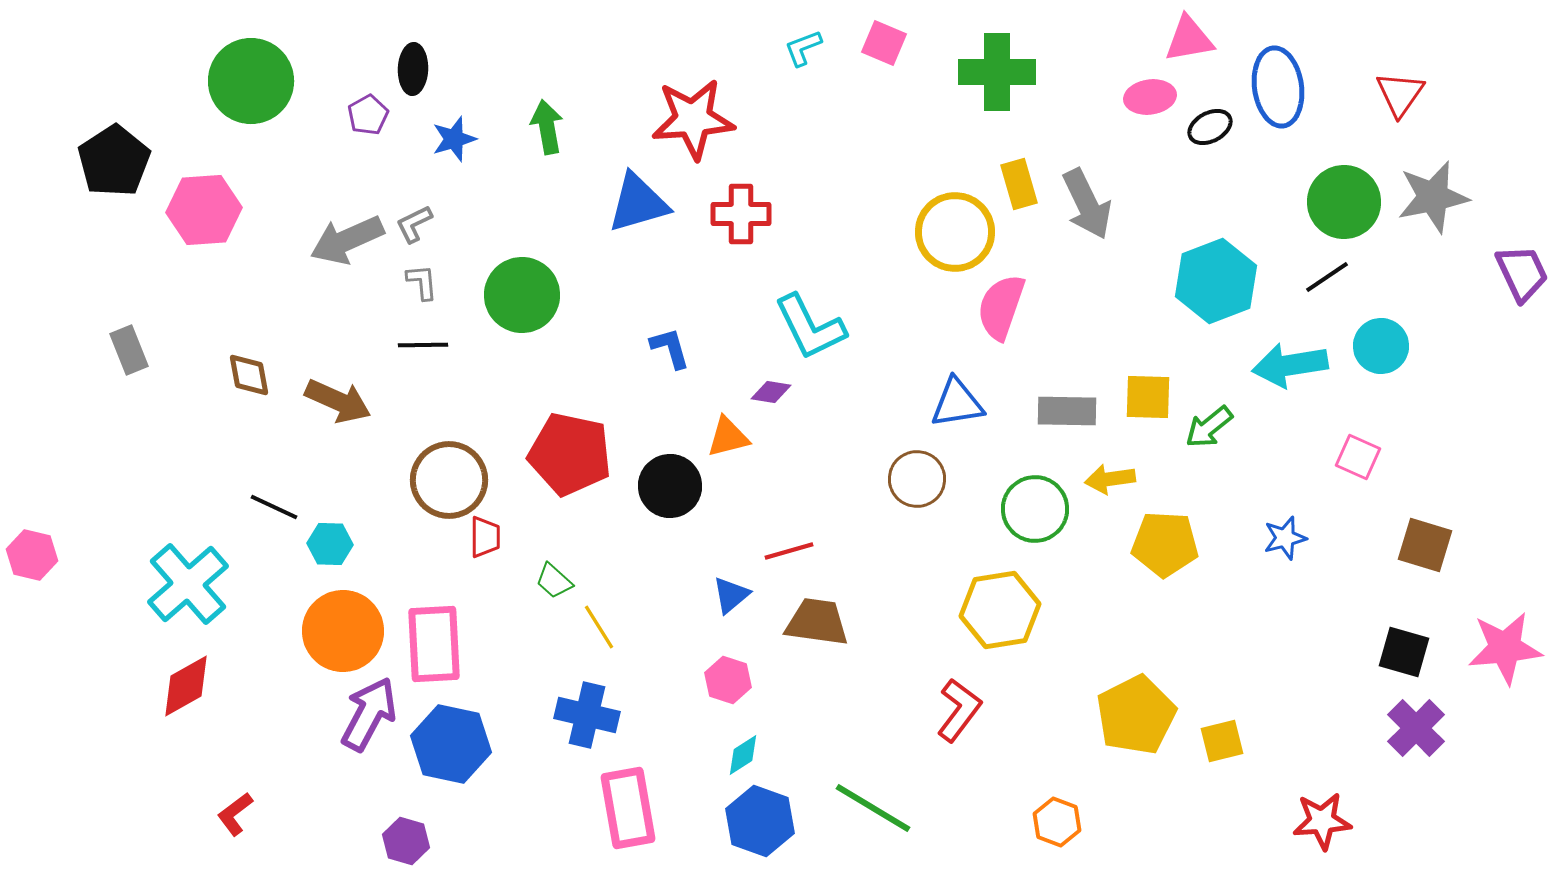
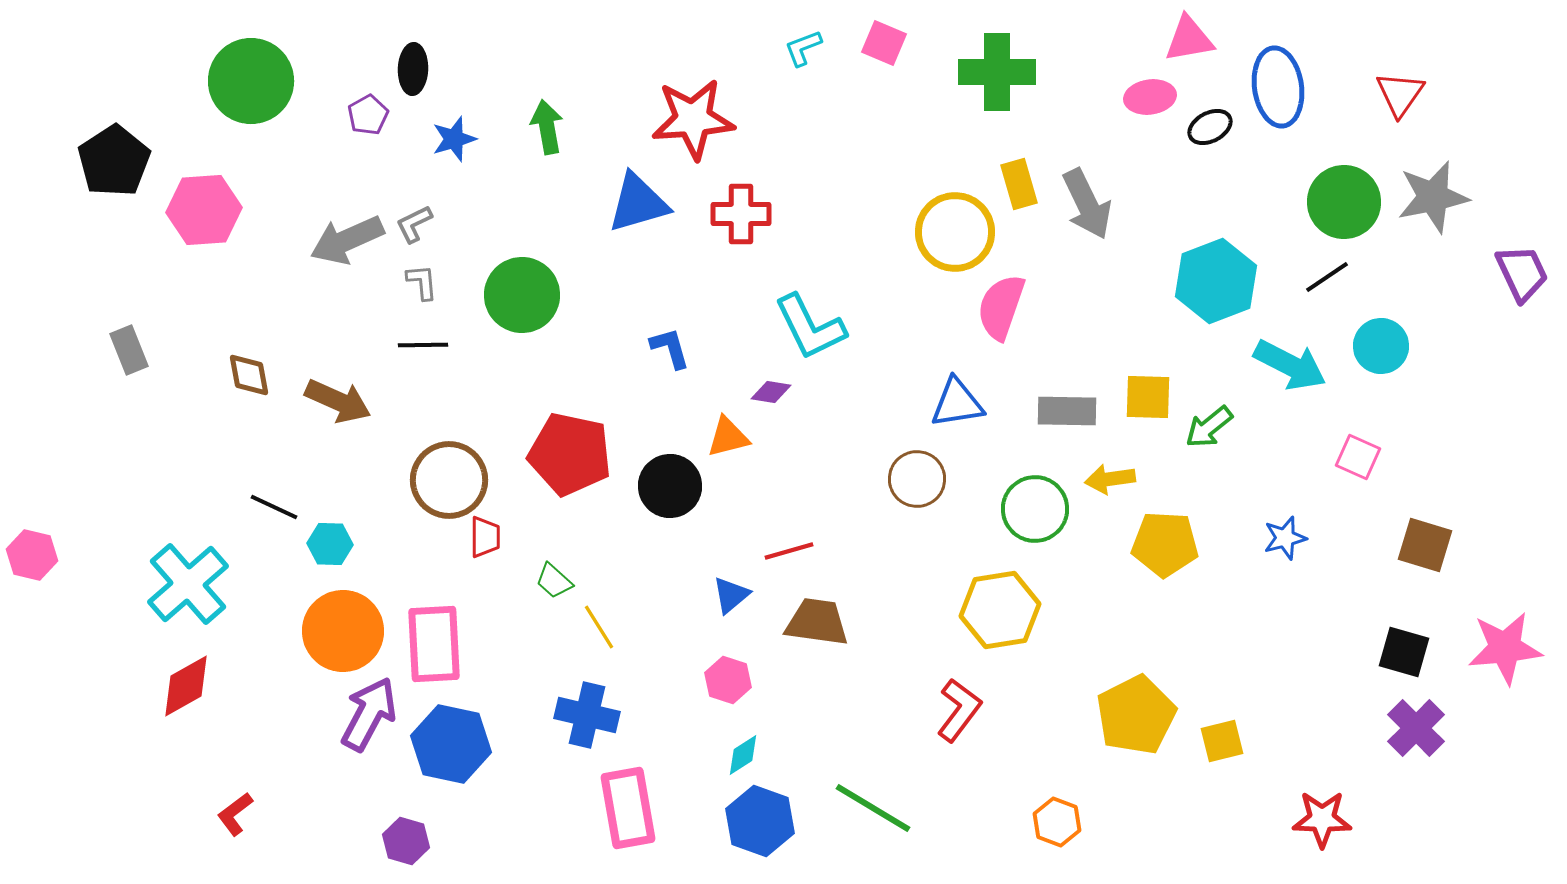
cyan arrow at (1290, 365): rotated 144 degrees counterclockwise
red star at (1322, 821): moved 2 px up; rotated 6 degrees clockwise
